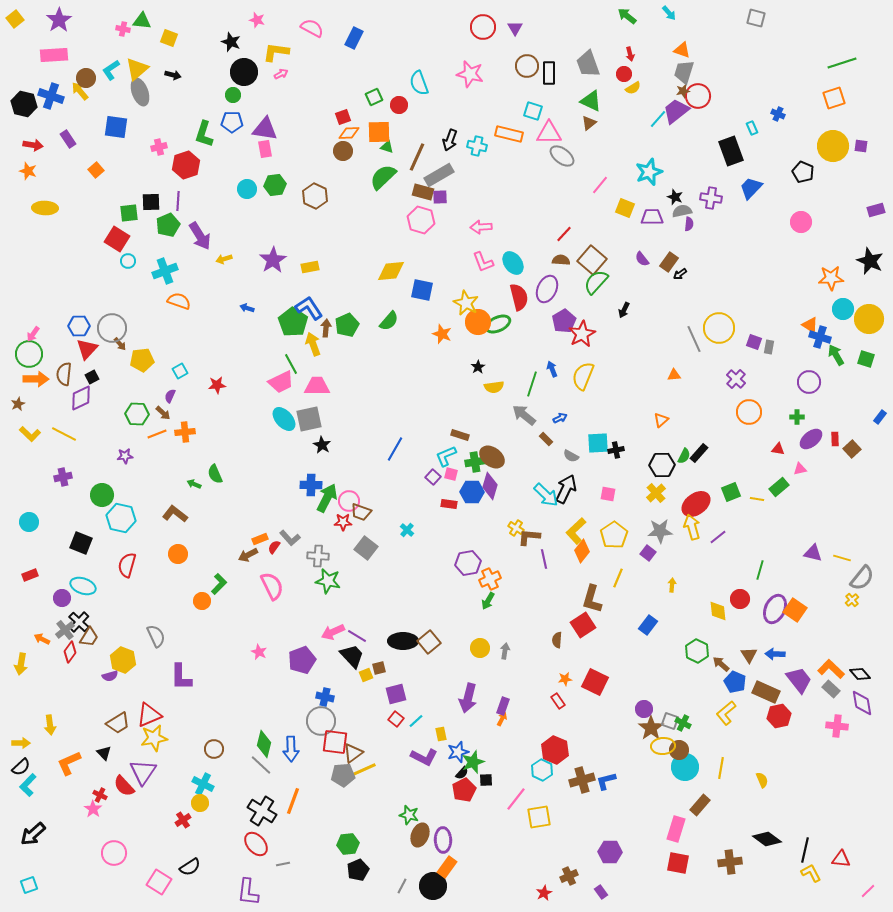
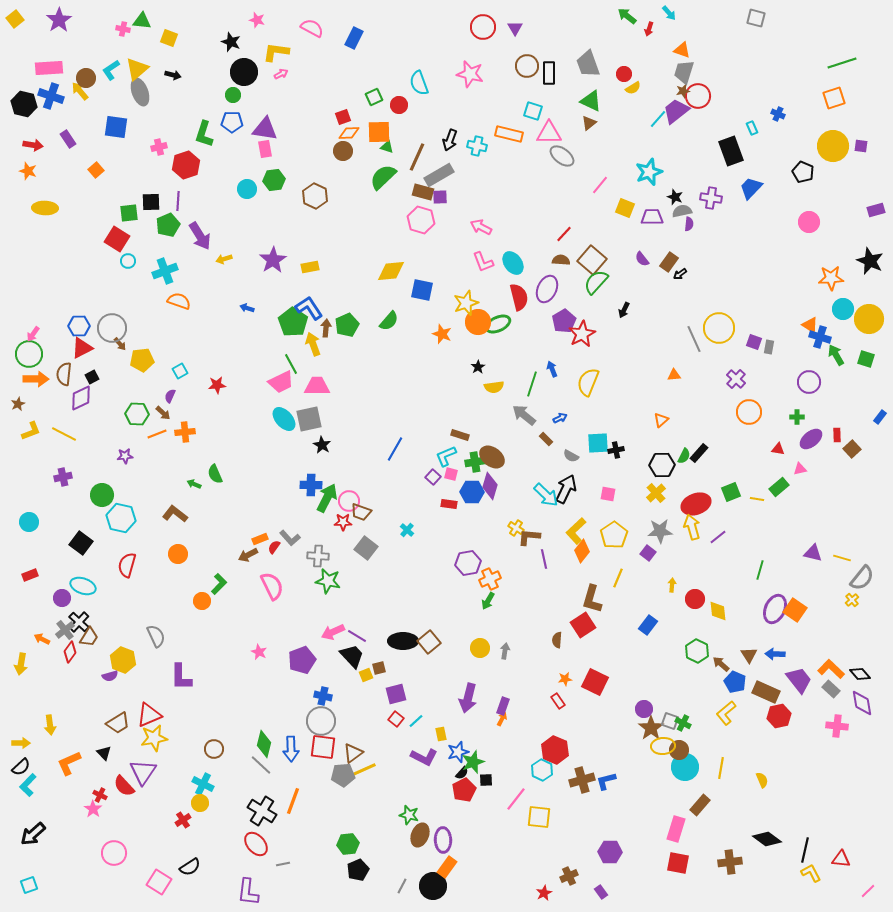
red arrow at (630, 54): moved 19 px right, 25 px up; rotated 32 degrees clockwise
pink rectangle at (54, 55): moved 5 px left, 13 px down
green hexagon at (275, 185): moved 1 px left, 5 px up
pink circle at (801, 222): moved 8 px right
pink arrow at (481, 227): rotated 30 degrees clockwise
yellow star at (466, 303): rotated 25 degrees clockwise
red triangle at (87, 349): moved 5 px left, 1 px up; rotated 20 degrees clockwise
yellow semicircle at (583, 376): moved 5 px right, 6 px down
yellow L-shape at (30, 434): moved 1 px right, 3 px up; rotated 65 degrees counterclockwise
red rectangle at (835, 439): moved 2 px right, 4 px up
red ellipse at (696, 504): rotated 16 degrees clockwise
black square at (81, 543): rotated 15 degrees clockwise
red circle at (740, 599): moved 45 px left
blue cross at (325, 697): moved 2 px left, 1 px up
red square at (335, 742): moved 12 px left, 5 px down
yellow square at (539, 817): rotated 15 degrees clockwise
